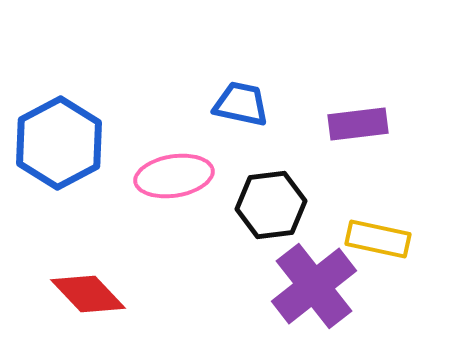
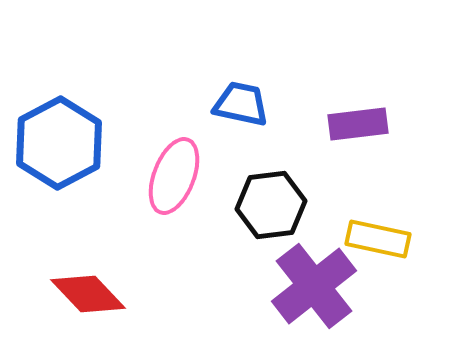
pink ellipse: rotated 60 degrees counterclockwise
